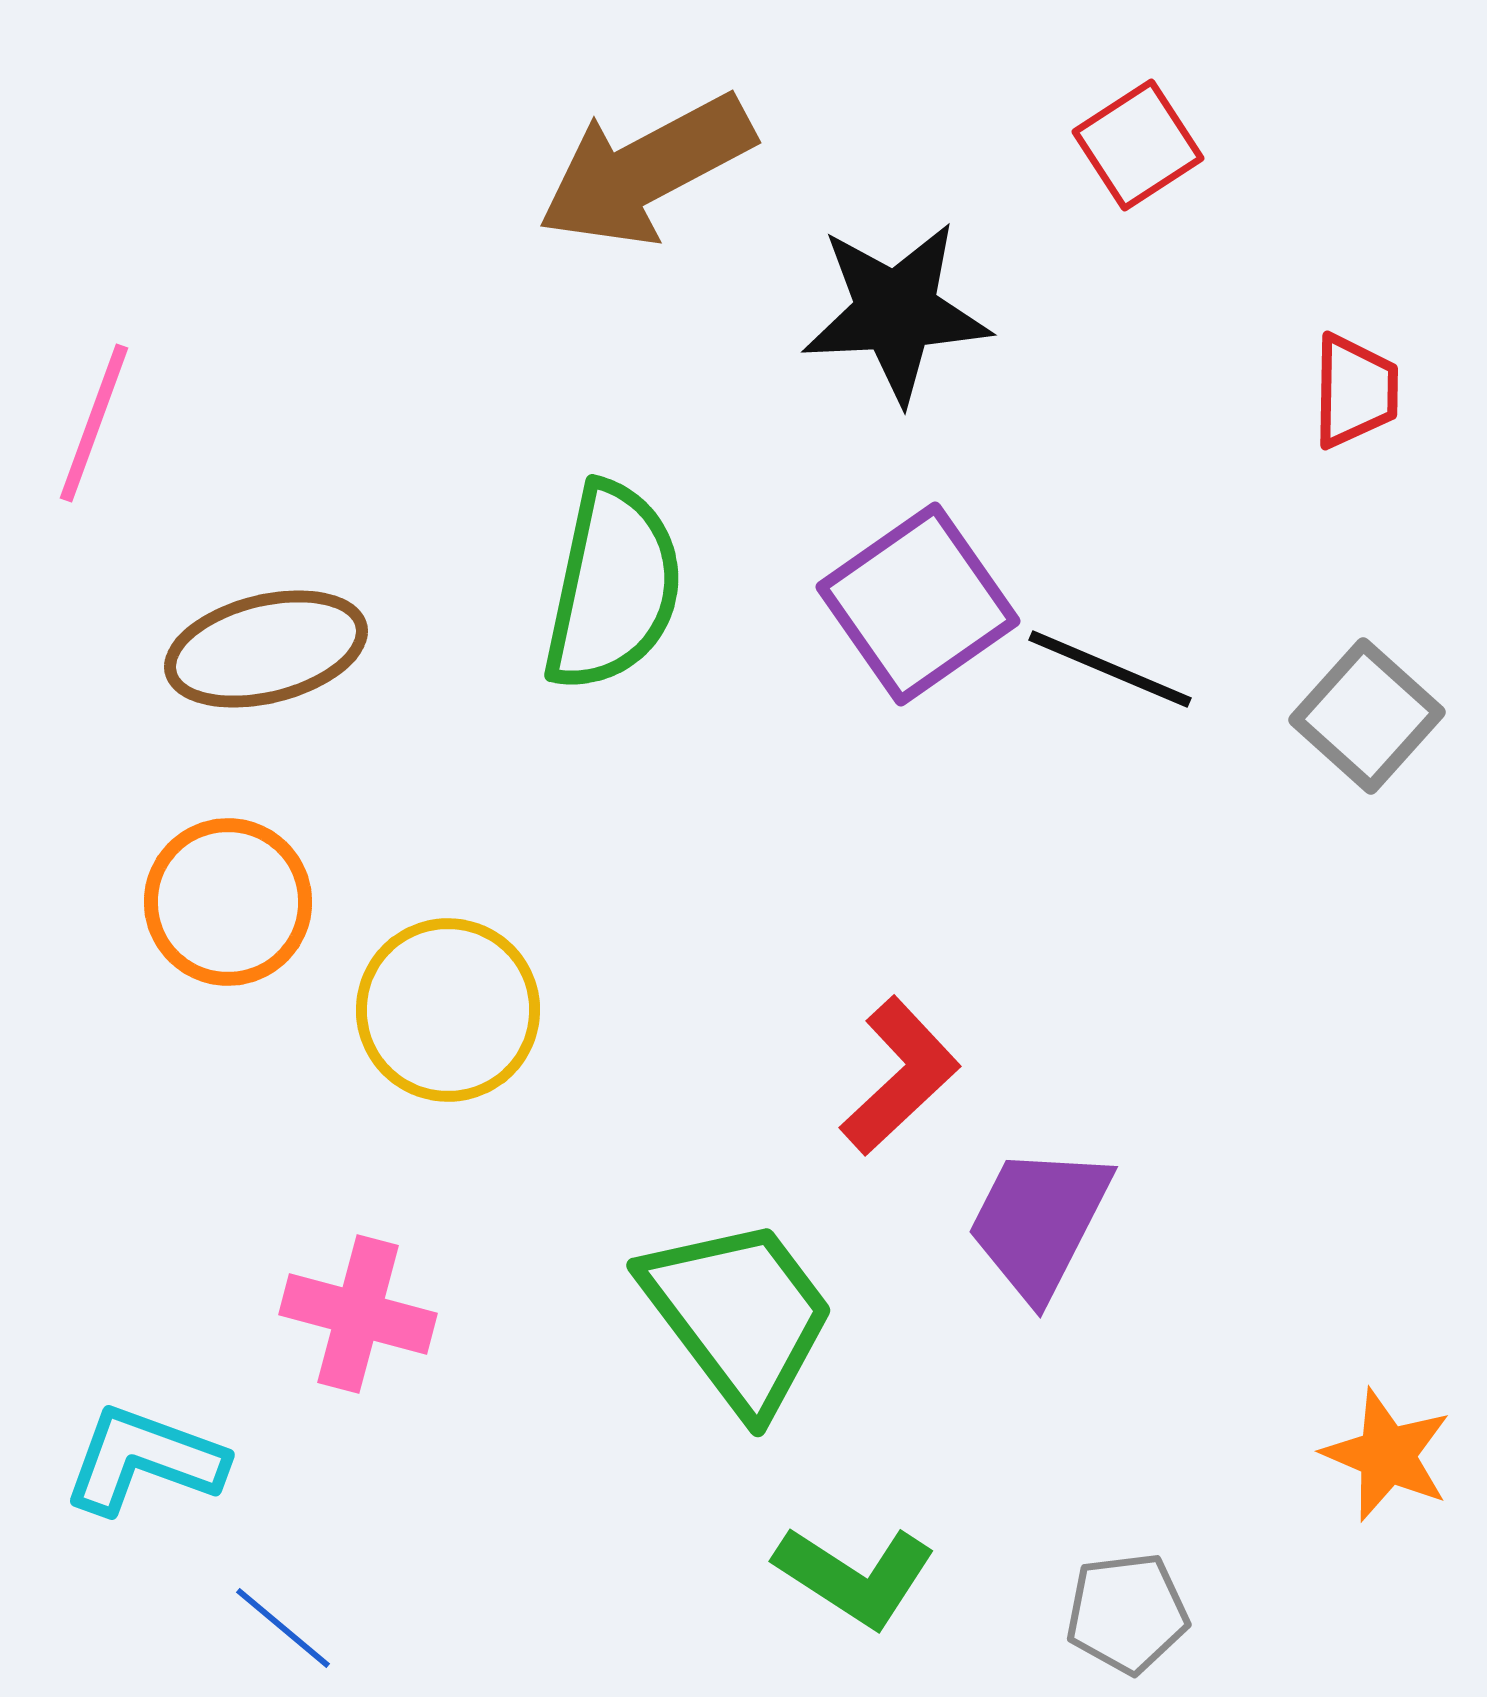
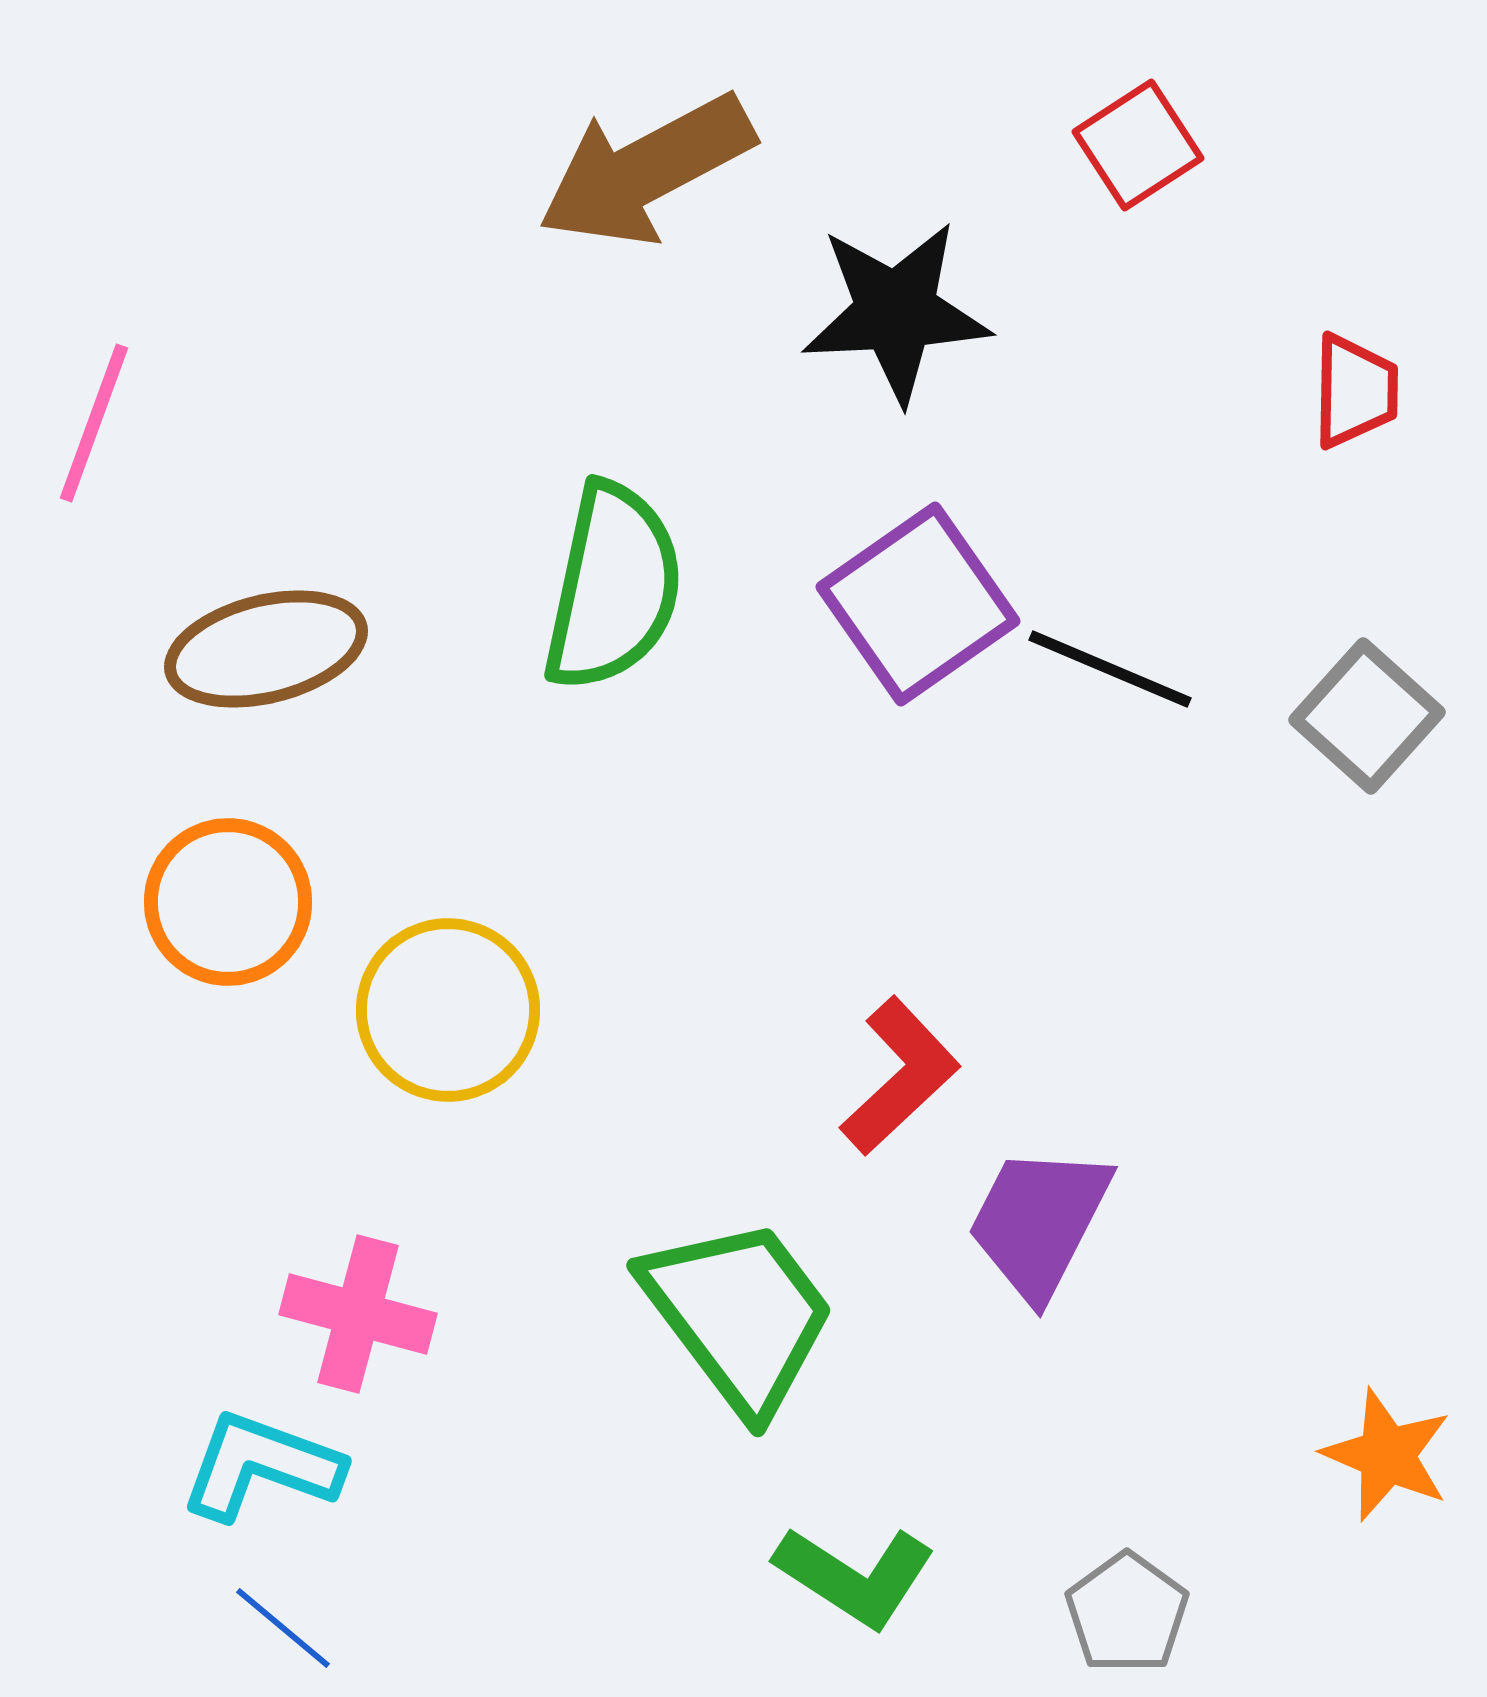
cyan L-shape: moved 117 px right, 6 px down
gray pentagon: rotated 29 degrees counterclockwise
